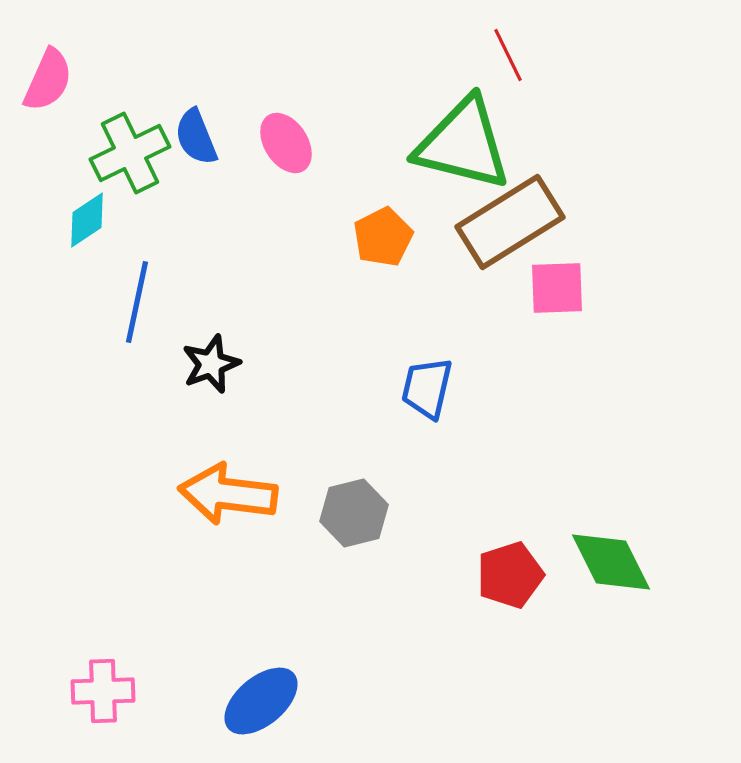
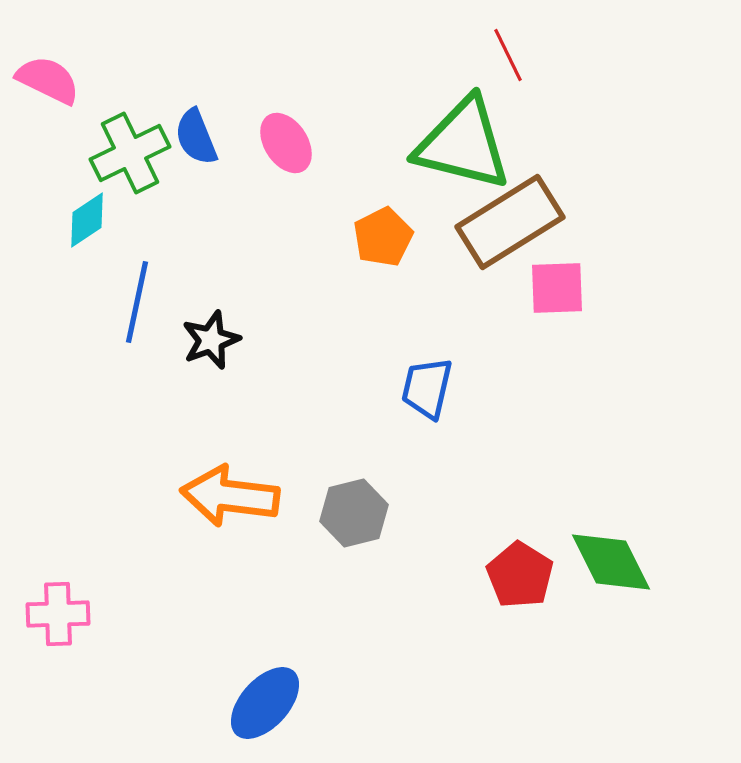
pink semicircle: rotated 88 degrees counterclockwise
black star: moved 24 px up
orange arrow: moved 2 px right, 2 px down
red pentagon: moved 10 px right; rotated 22 degrees counterclockwise
pink cross: moved 45 px left, 77 px up
blue ellipse: moved 4 px right, 2 px down; rotated 8 degrees counterclockwise
